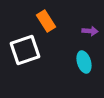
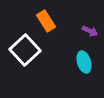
purple arrow: rotated 21 degrees clockwise
white square: rotated 24 degrees counterclockwise
